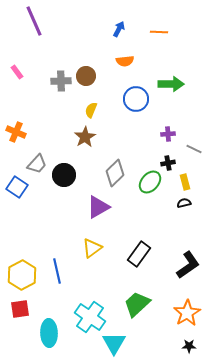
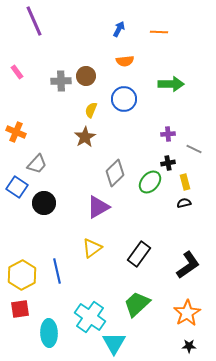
blue circle: moved 12 px left
black circle: moved 20 px left, 28 px down
